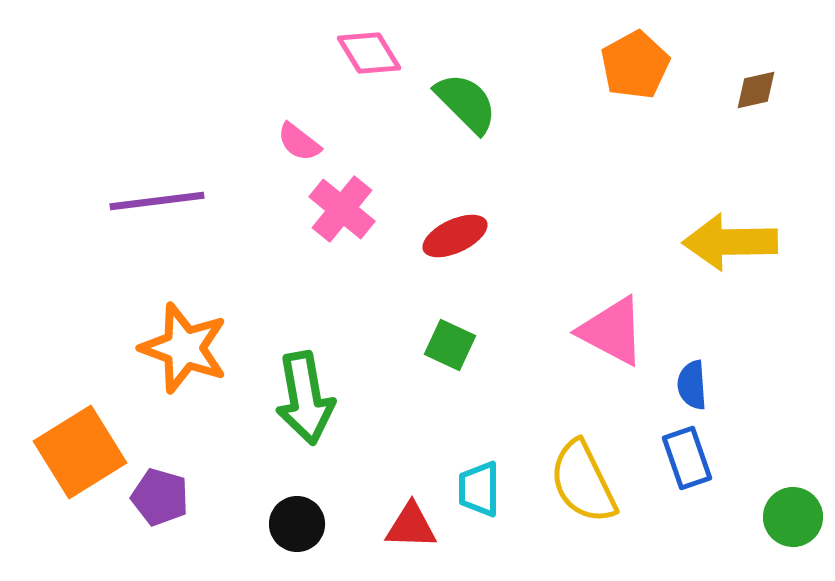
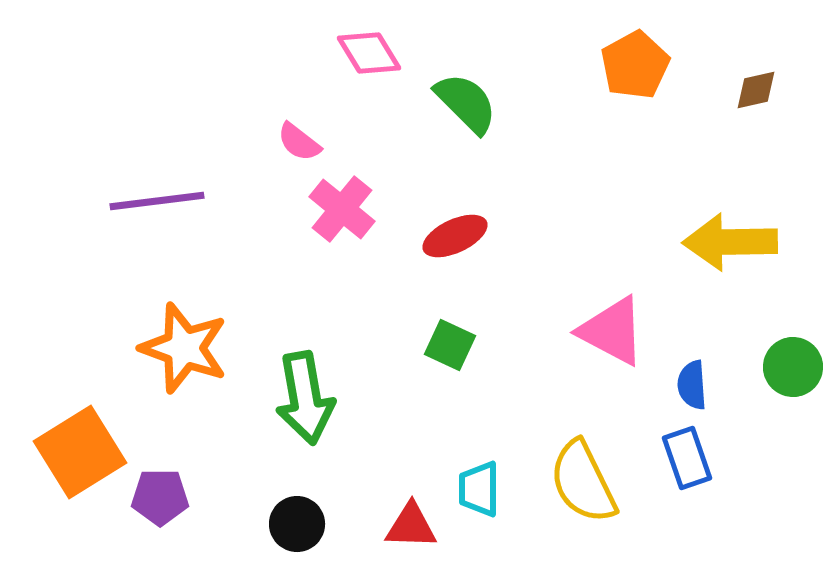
purple pentagon: rotated 16 degrees counterclockwise
green circle: moved 150 px up
